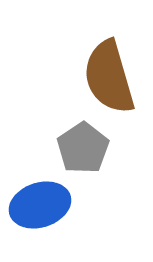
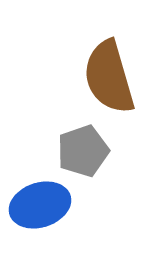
gray pentagon: moved 3 px down; rotated 15 degrees clockwise
